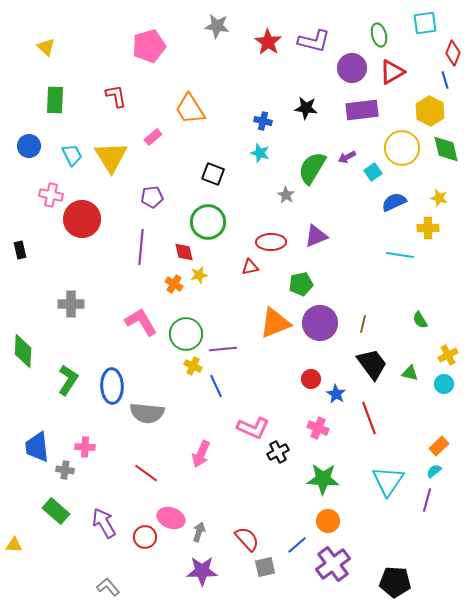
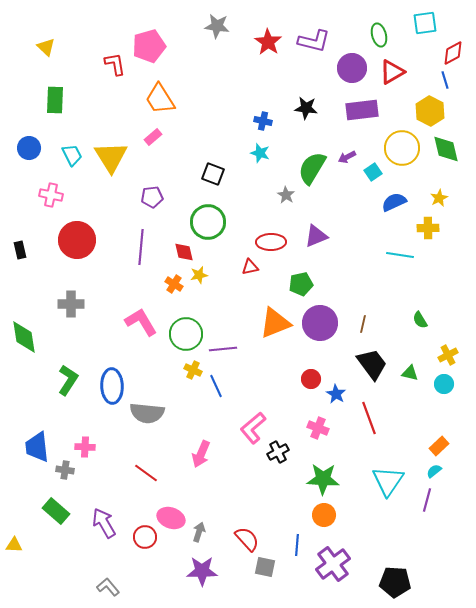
red diamond at (453, 53): rotated 40 degrees clockwise
red L-shape at (116, 96): moved 1 px left, 32 px up
orange trapezoid at (190, 109): moved 30 px left, 10 px up
blue circle at (29, 146): moved 2 px down
yellow star at (439, 198): rotated 30 degrees clockwise
red circle at (82, 219): moved 5 px left, 21 px down
green diamond at (23, 351): moved 1 px right, 14 px up; rotated 12 degrees counterclockwise
yellow cross at (193, 366): moved 4 px down
pink L-shape at (253, 428): rotated 116 degrees clockwise
orange circle at (328, 521): moved 4 px left, 6 px up
blue line at (297, 545): rotated 45 degrees counterclockwise
gray square at (265, 567): rotated 25 degrees clockwise
